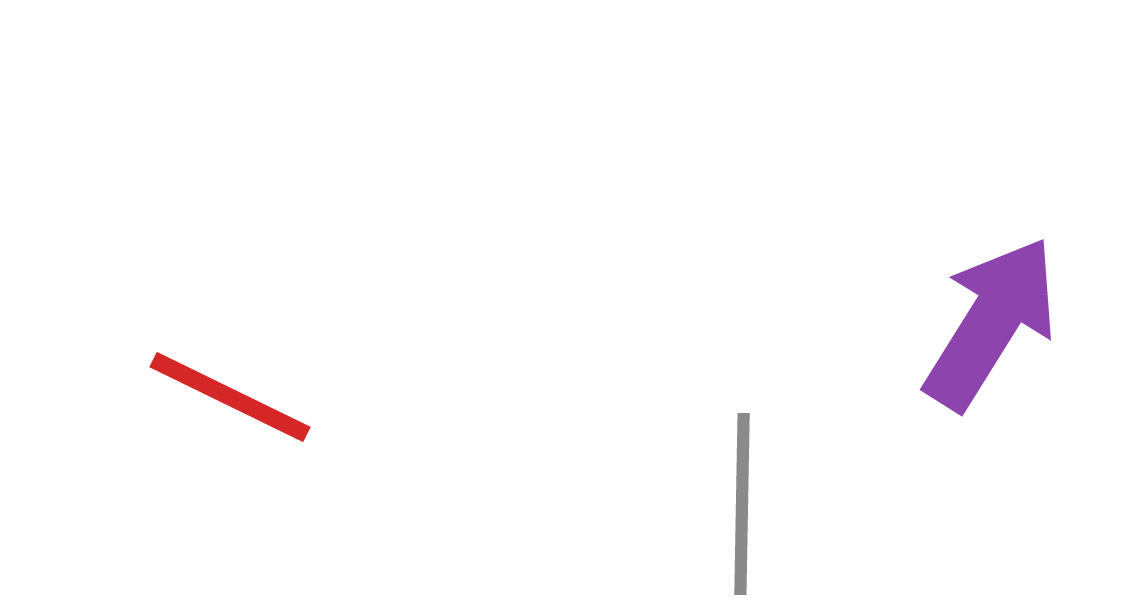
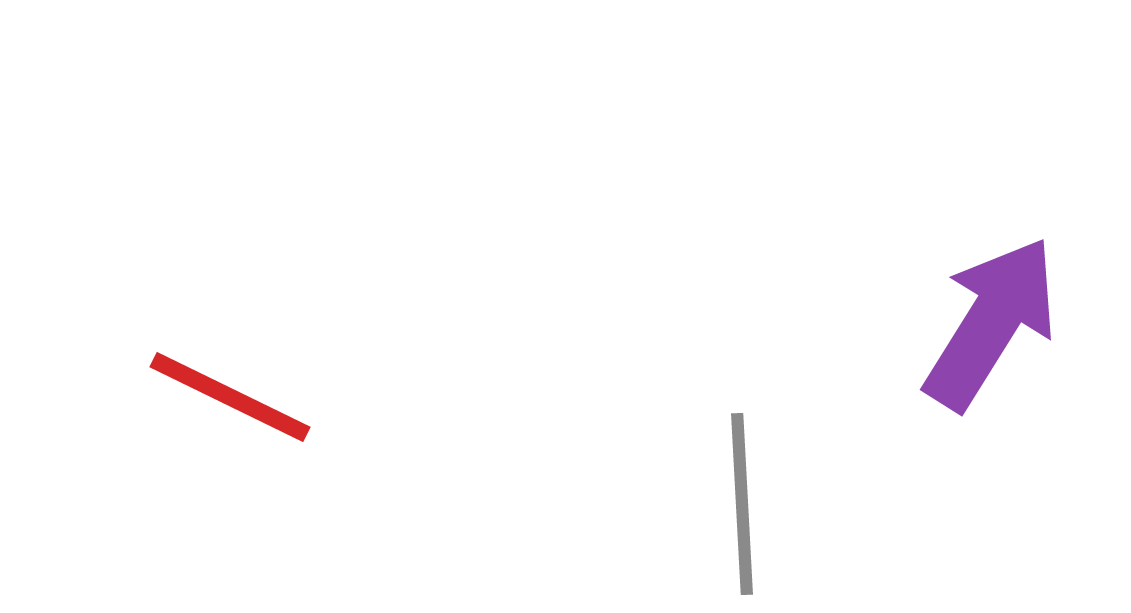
gray line: rotated 4 degrees counterclockwise
